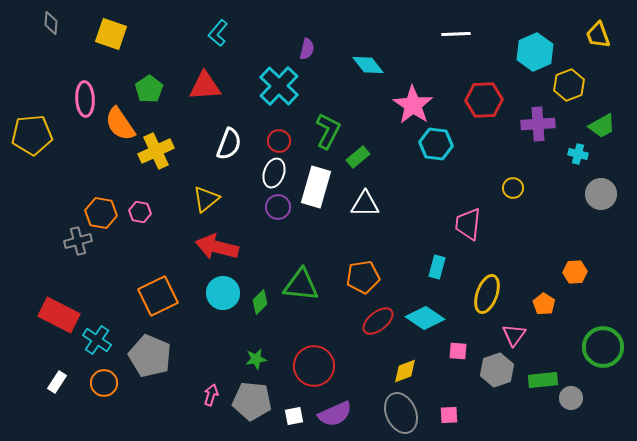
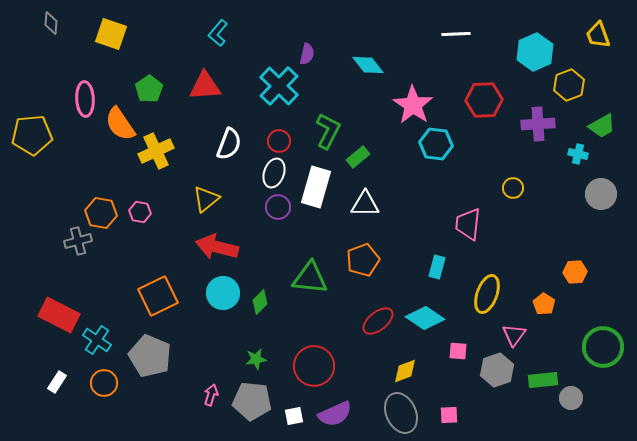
purple semicircle at (307, 49): moved 5 px down
orange pentagon at (363, 277): moved 17 px up; rotated 12 degrees counterclockwise
green triangle at (301, 285): moved 9 px right, 7 px up
